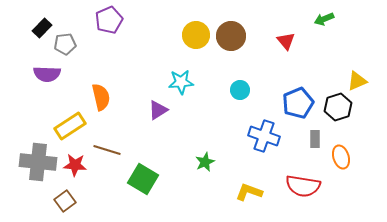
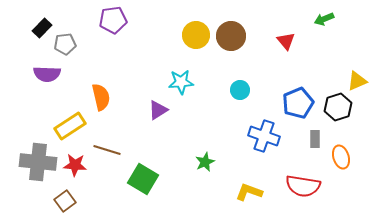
purple pentagon: moved 4 px right; rotated 16 degrees clockwise
